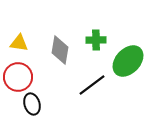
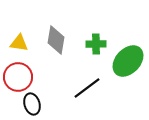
green cross: moved 4 px down
gray diamond: moved 4 px left, 10 px up
black line: moved 5 px left, 3 px down
